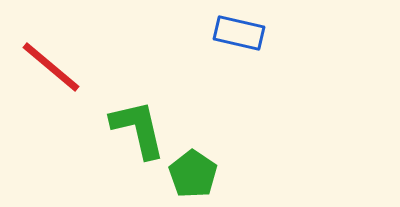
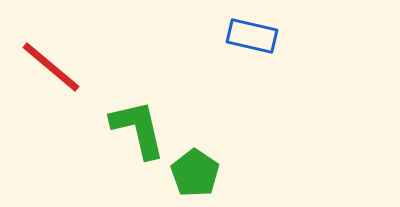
blue rectangle: moved 13 px right, 3 px down
green pentagon: moved 2 px right, 1 px up
